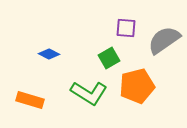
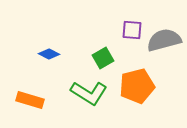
purple square: moved 6 px right, 2 px down
gray semicircle: rotated 20 degrees clockwise
green square: moved 6 px left
